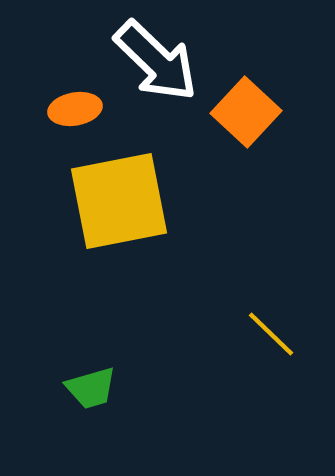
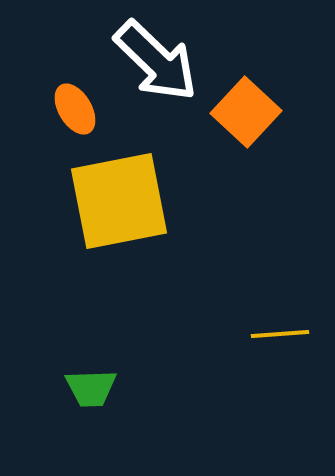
orange ellipse: rotated 69 degrees clockwise
yellow line: moved 9 px right; rotated 48 degrees counterclockwise
green trapezoid: rotated 14 degrees clockwise
